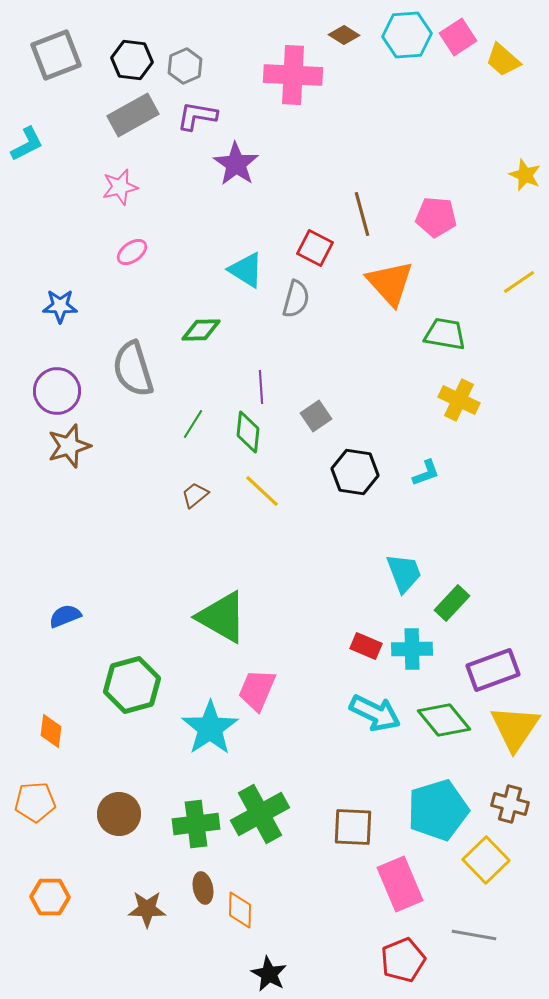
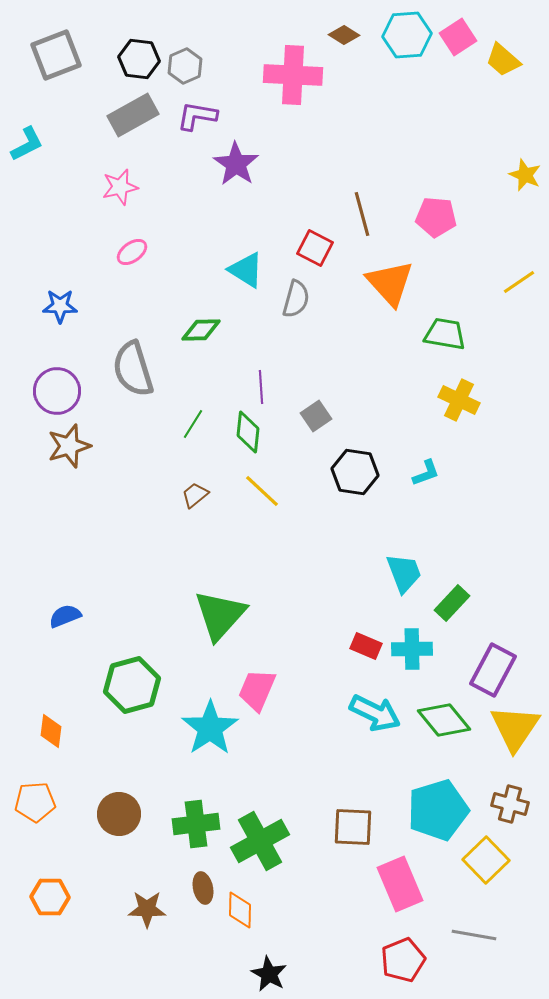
black hexagon at (132, 60): moved 7 px right, 1 px up
green triangle at (222, 617): moved 2 px left, 2 px up; rotated 42 degrees clockwise
purple rectangle at (493, 670): rotated 42 degrees counterclockwise
green cross at (260, 814): moved 27 px down
